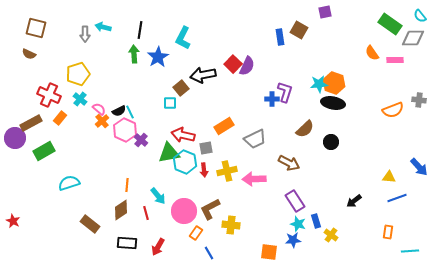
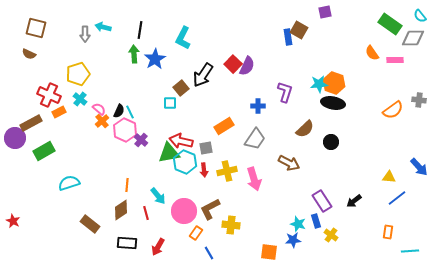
blue rectangle at (280, 37): moved 8 px right
blue star at (158, 57): moved 3 px left, 2 px down
black arrow at (203, 75): rotated 45 degrees counterclockwise
blue cross at (272, 99): moved 14 px left, 7 px down
orange semicircle at (393, 110): rotated 15 degrees counterclockwise
black semicircle at (119, 111): rotated 40 degrees counterclockwise
orange rectangle at (60, 118): moved 1 px left, 6 px up; rotated 24 degrees clockwise
red arrow at (183, 135): moved 2 px left, 6 px down
gray trapezoid at (255, 139): rotated 30 degrees counterclockwise
pink arrow at (254, 179): rotated 105 degrees counterclockwise
blue line at (397, 198): rotated 18 degrees counterclockwise
purple rectangle at (295, 201): moved 27 px right
